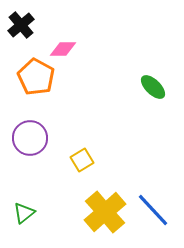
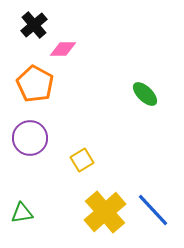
black cross: moved 13 px right
orange pentagon: moved 1 px left, 7 px down
green ellipse: moved 8 px left, 7 px down
green triangle: moved 2 px left; rotated 30 degrees clockwise
